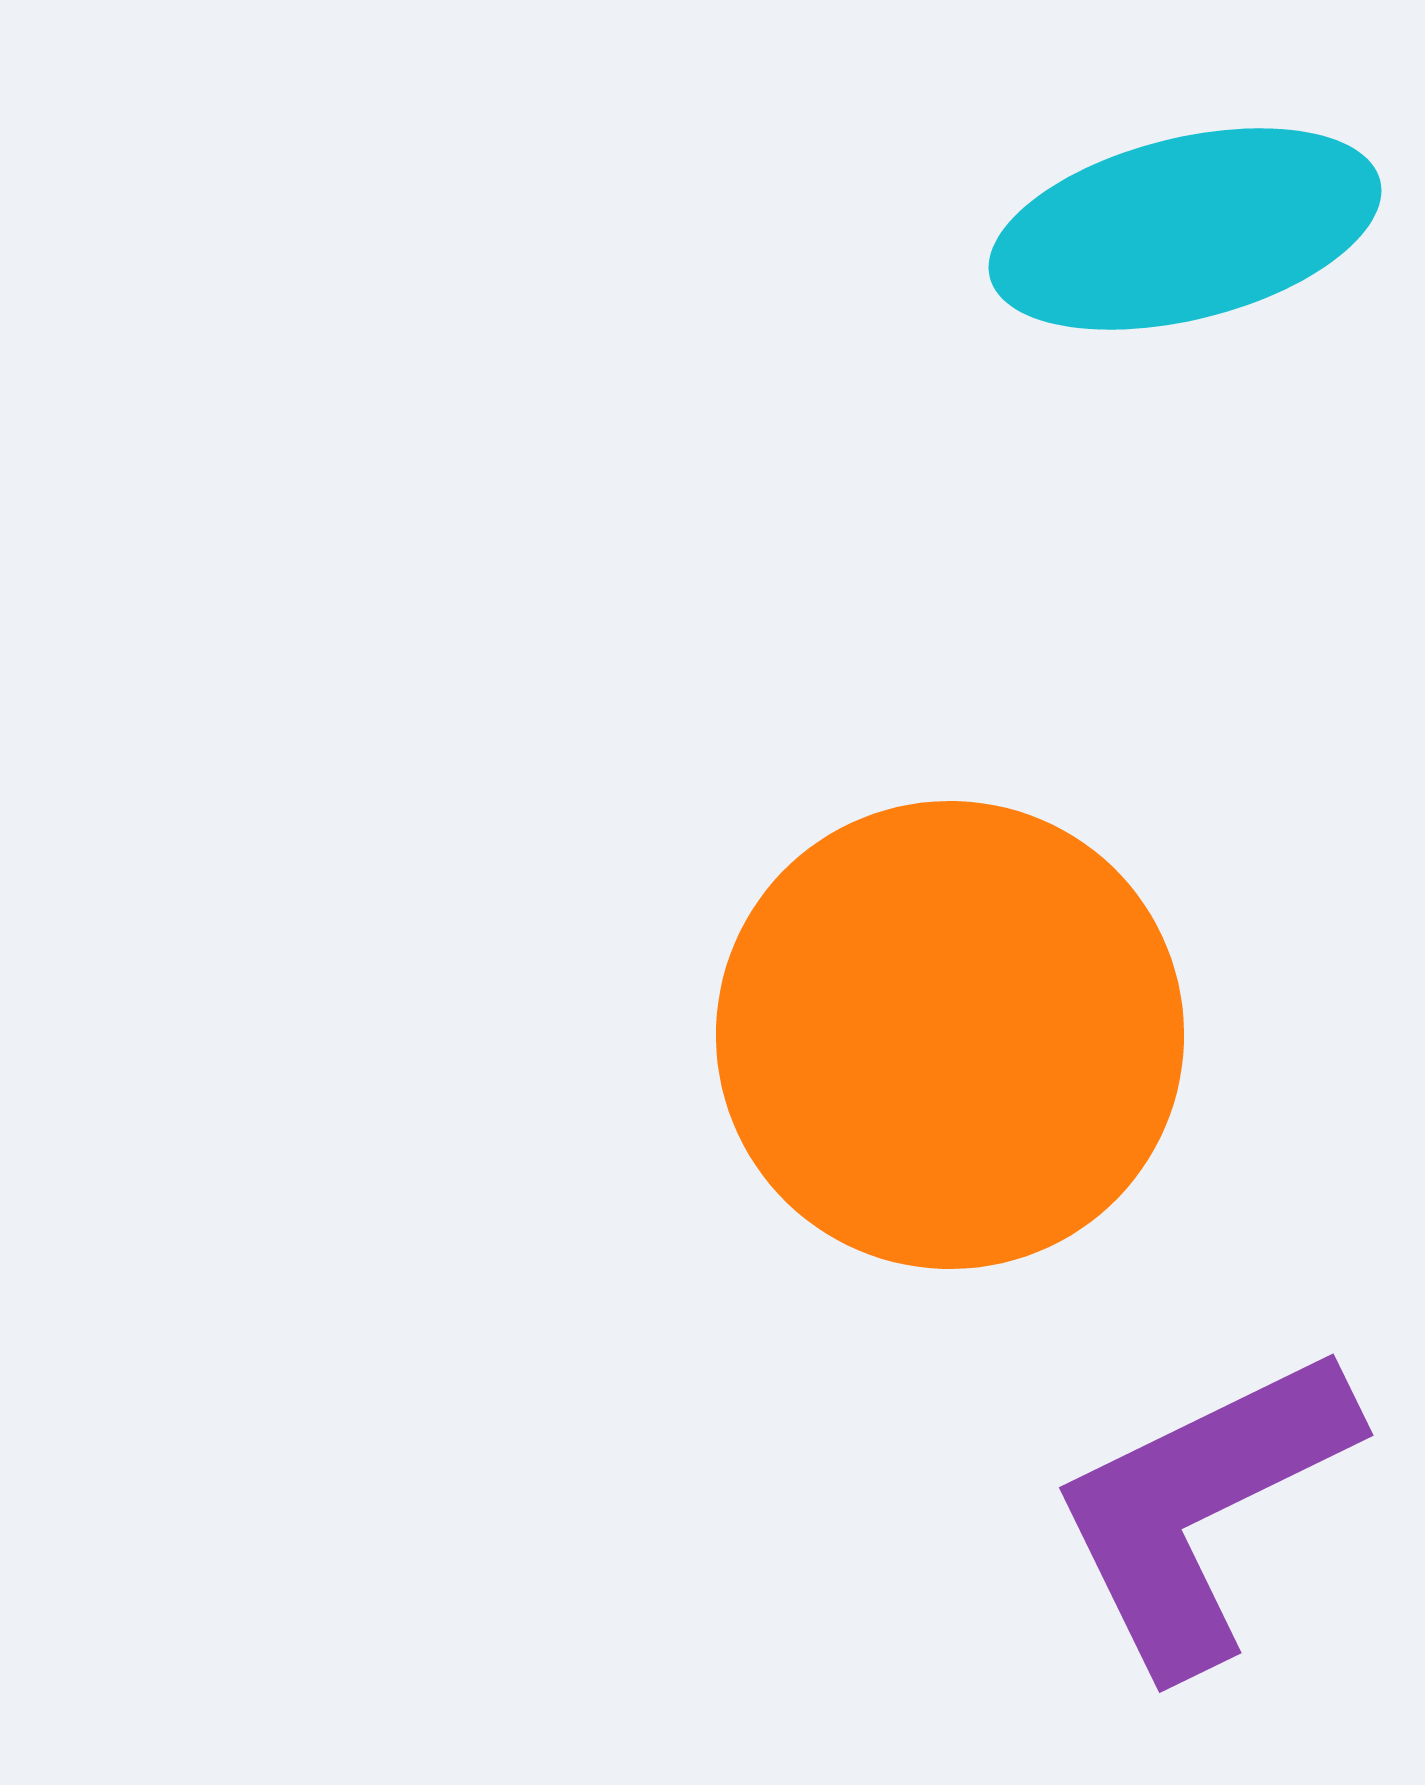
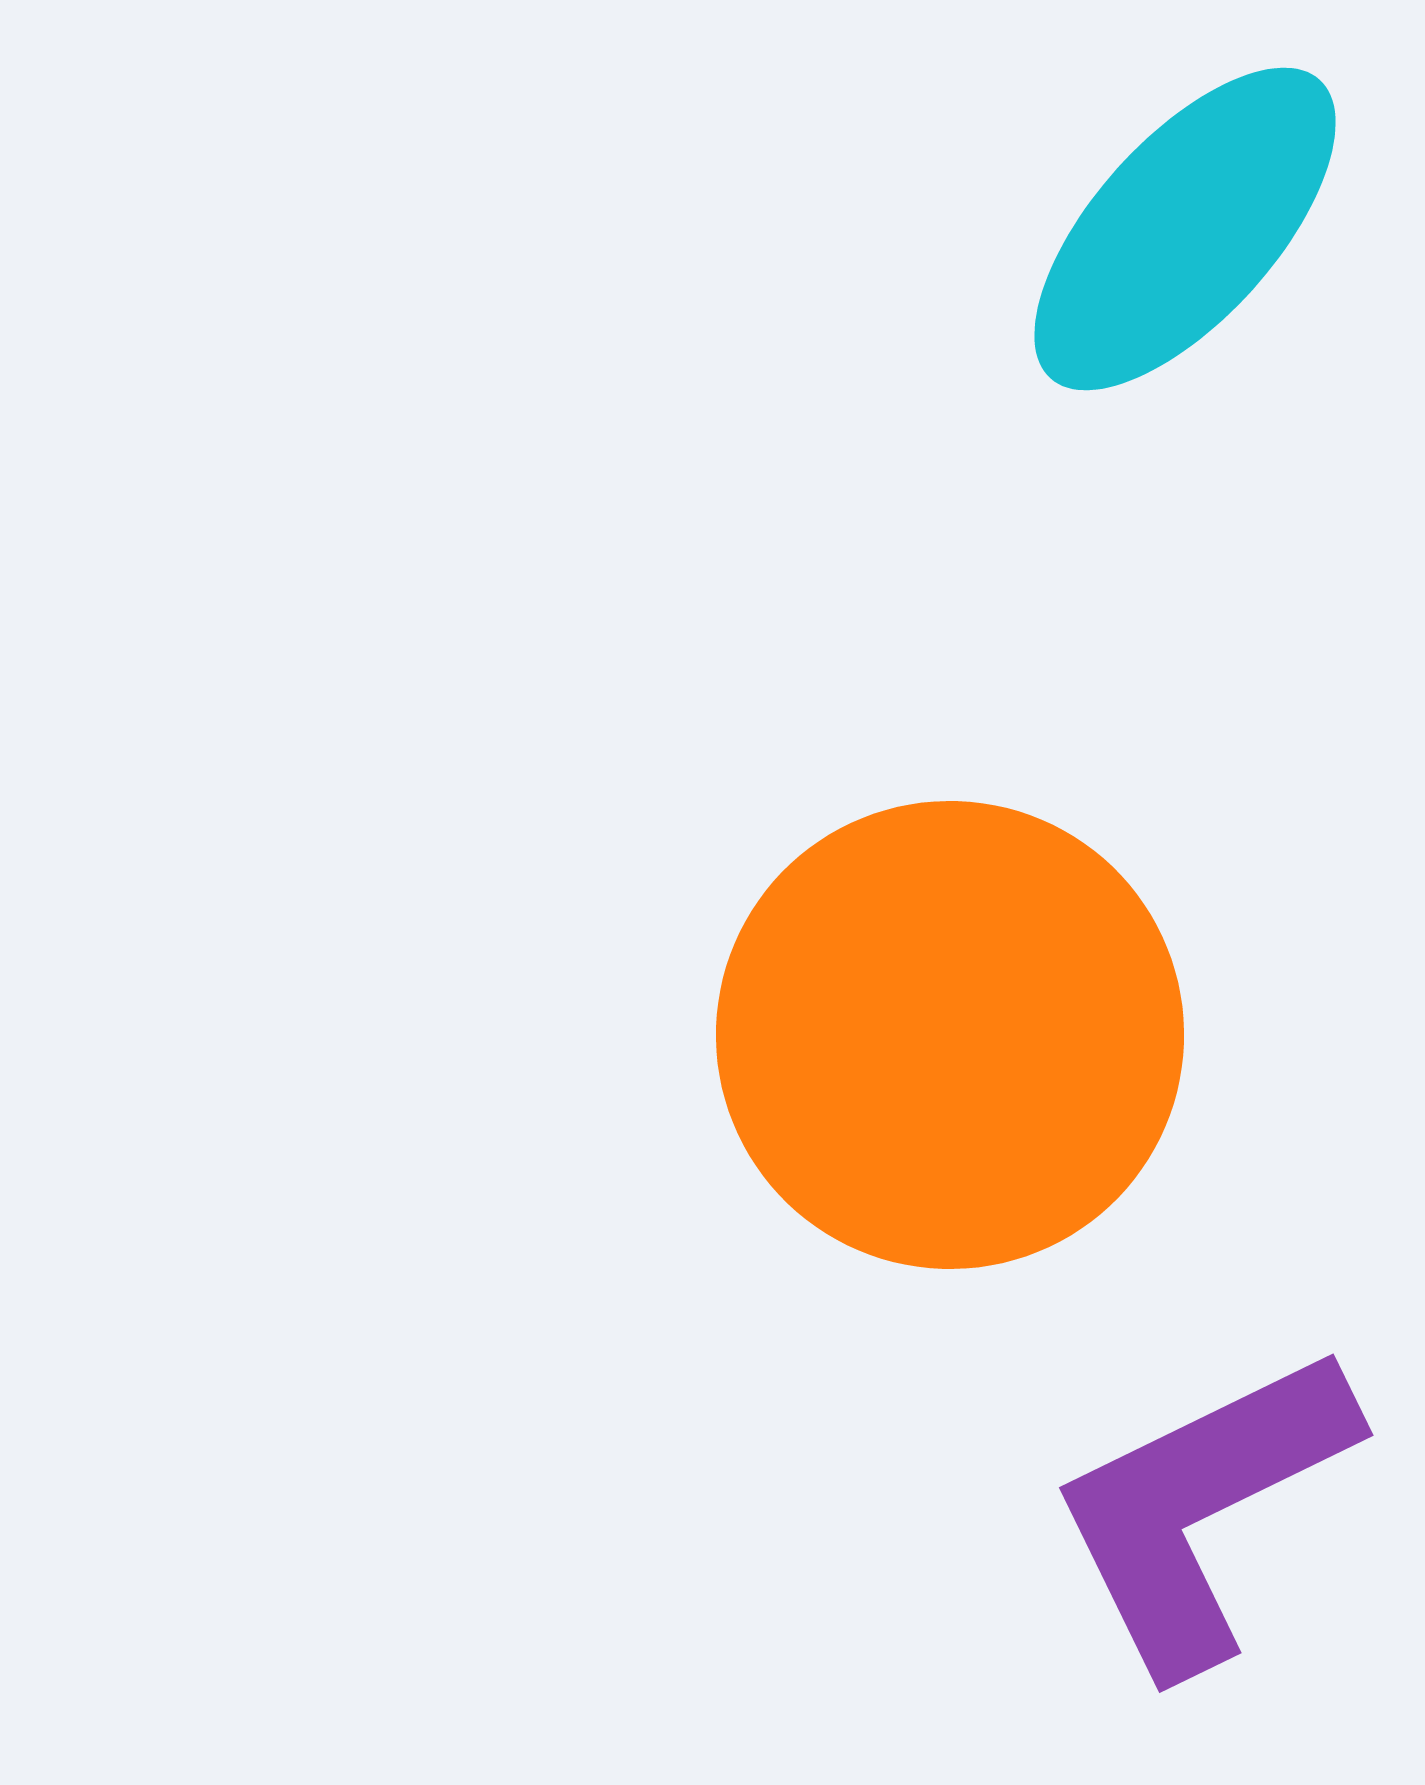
cyan ellipse: rotated 34 degrees counterclockwise
